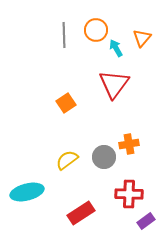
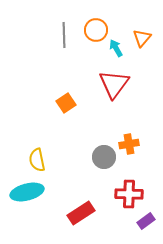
yellow semicircle: moved 30 px left; rotated 65 degrees counterclockwise
